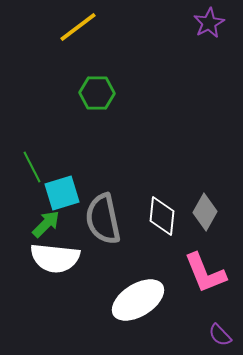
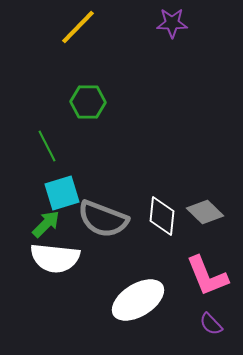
purple star: moved 37 px left; rotated 28 degrees clockwise
yellow line: rotated 9 degrees counterclockwise
green hexagon: moved 9 px left, 9 px down
green line: moved 15 px right, 21 px up
gray diamond: rotated 75 degrees counterclockwise
gray semicircle: rotated 57 degrees counterclockwise
pink L-shape: moved 2 px right, 3 px down
purple semicircle: moved 9 px left, 11 px up
